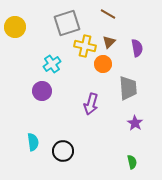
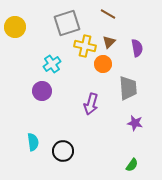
purple star: rotated 21 degrees counterclockwise
green semicircle: moved 3 px down; rotated 48 degrees clockwise
